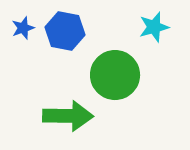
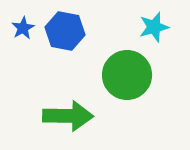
blue star: rotated 10 degrees counterclockwise
green circle: moved 12 px right
